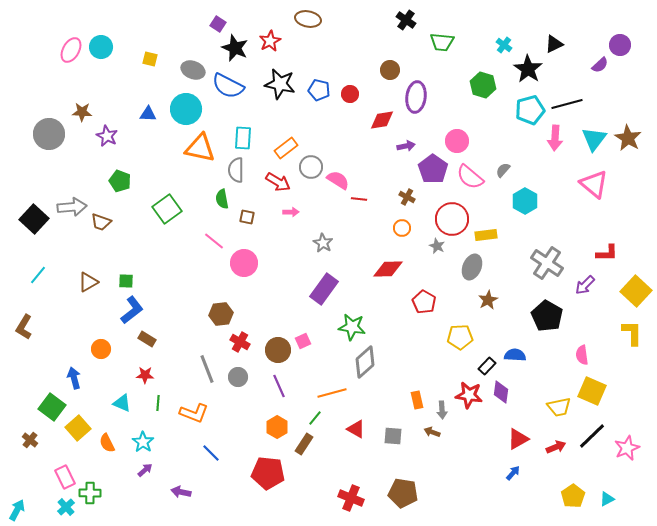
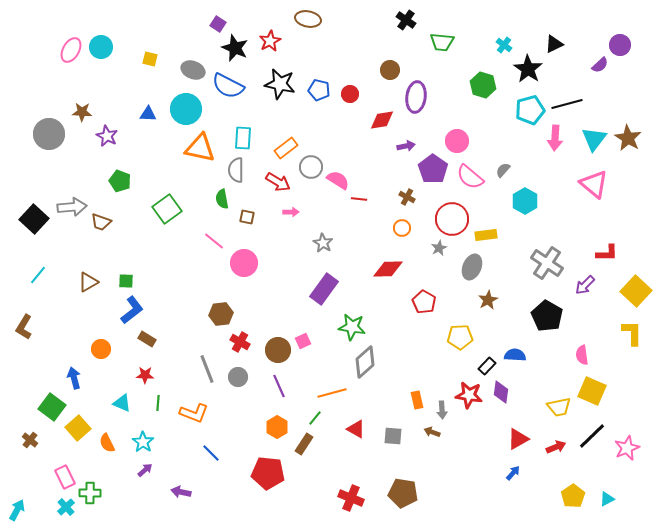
gray star at (437, 246): moved 2 px right, 2 px down; rotated 21 degrees clockwise
